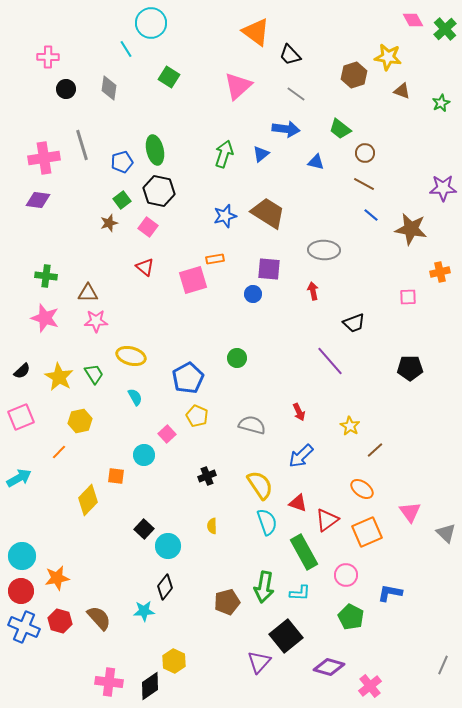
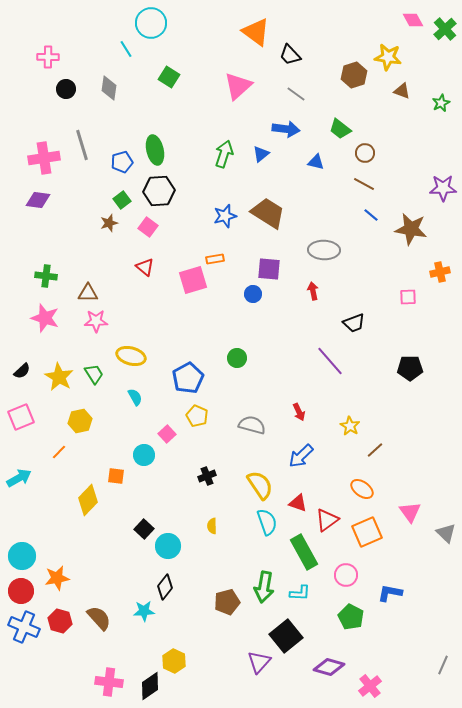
black hexagon at (159, 191): rotated 16 degrees counterclockwise
